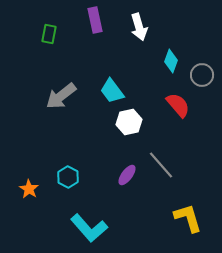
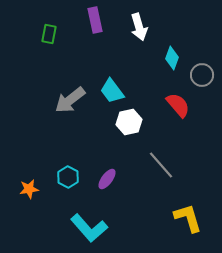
cyan diamond: moved 1 px right, 3 px up
gray arrow: moved 9 px right, 4 px down
purple ellipse: moved 20 px left, 4 px down
orange star: rotated 30 degrees clockwise
